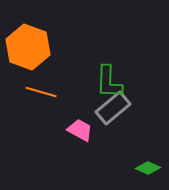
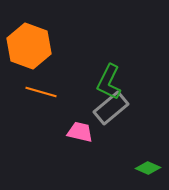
orange hexagon: moved 1 px right, 1 px up
green L-shape: rotated 24 degrees clockwise
gray rectangle: moved 2 px left
pink trapezoid: moved 2 px down; rotated 16 degrees counterclockwise
